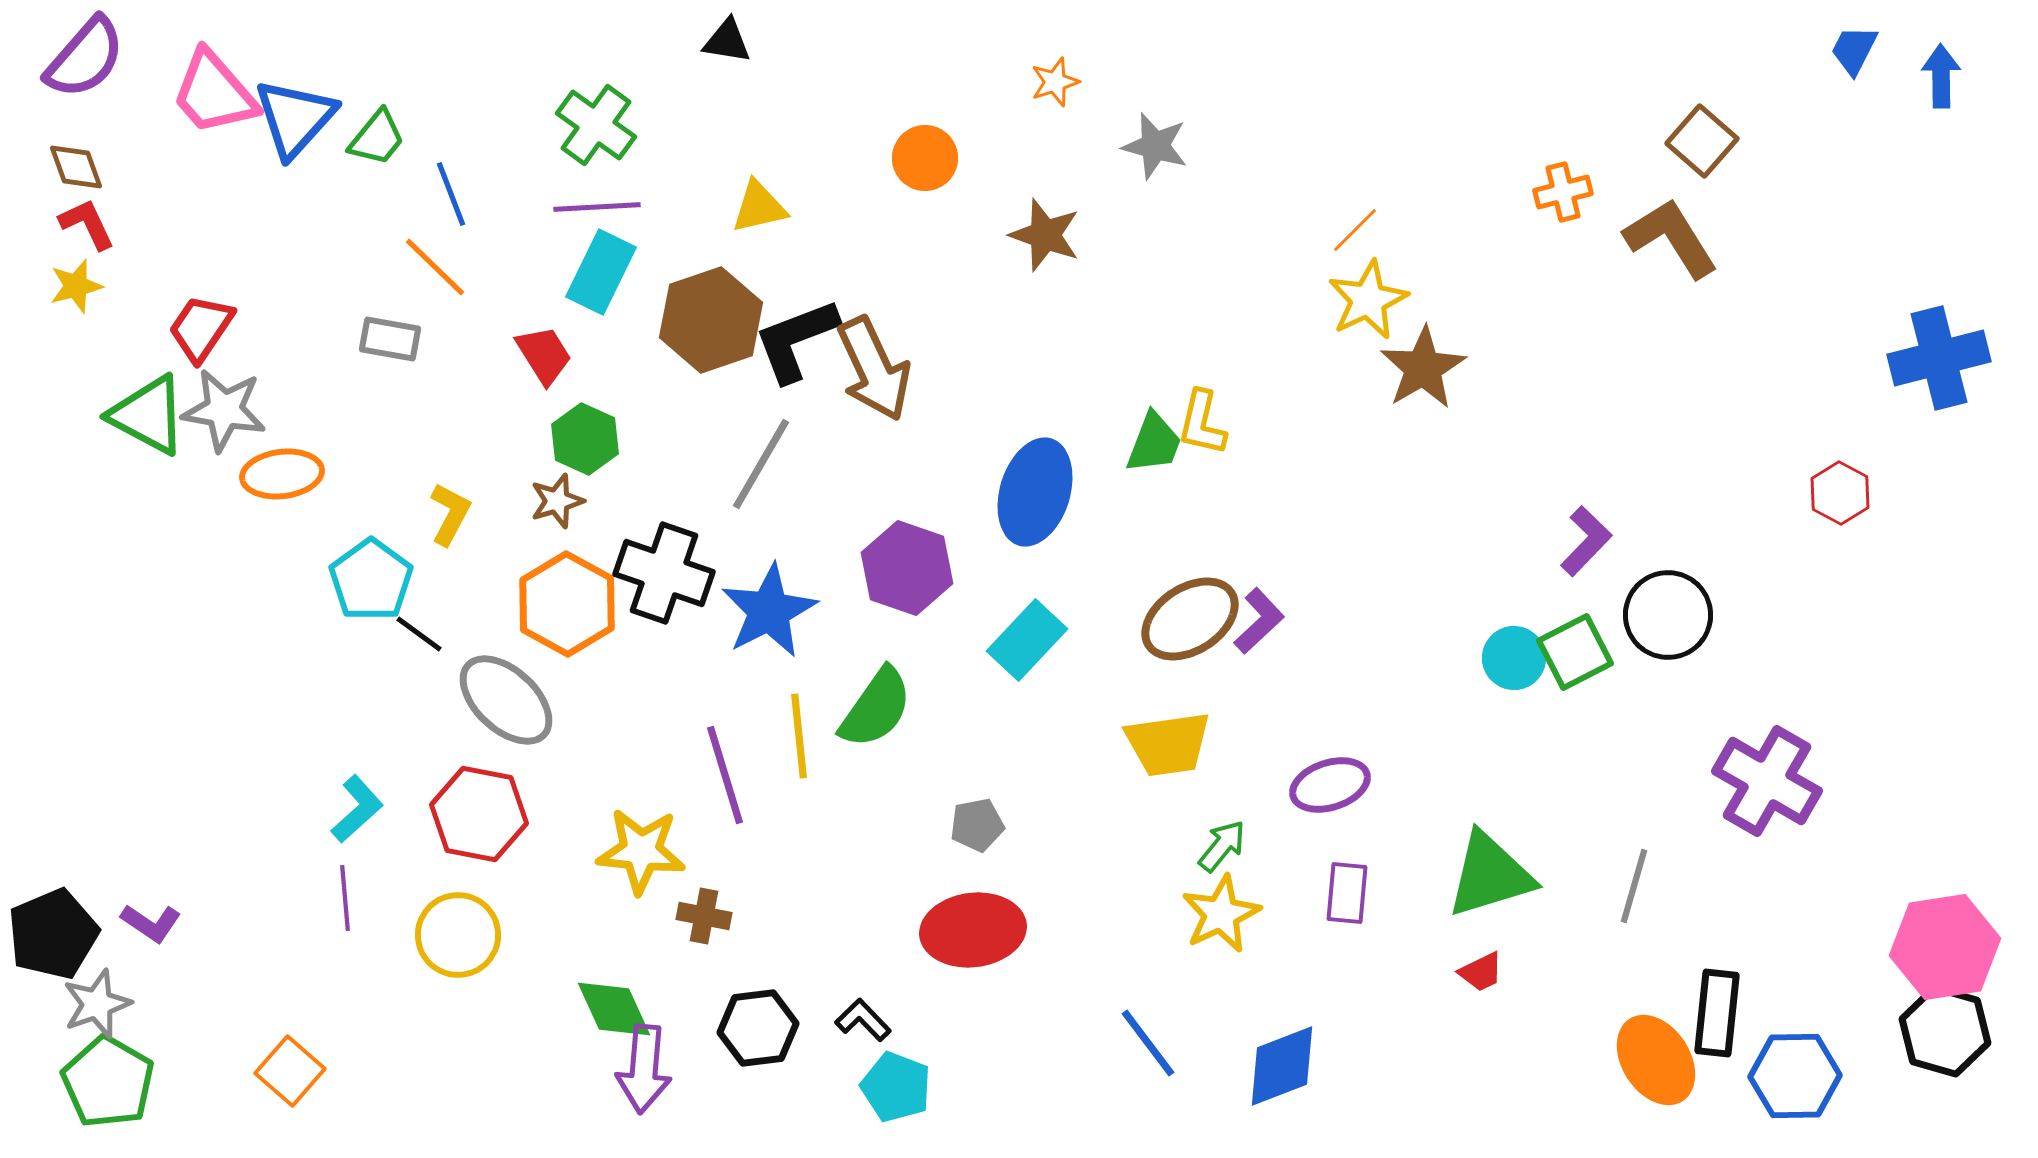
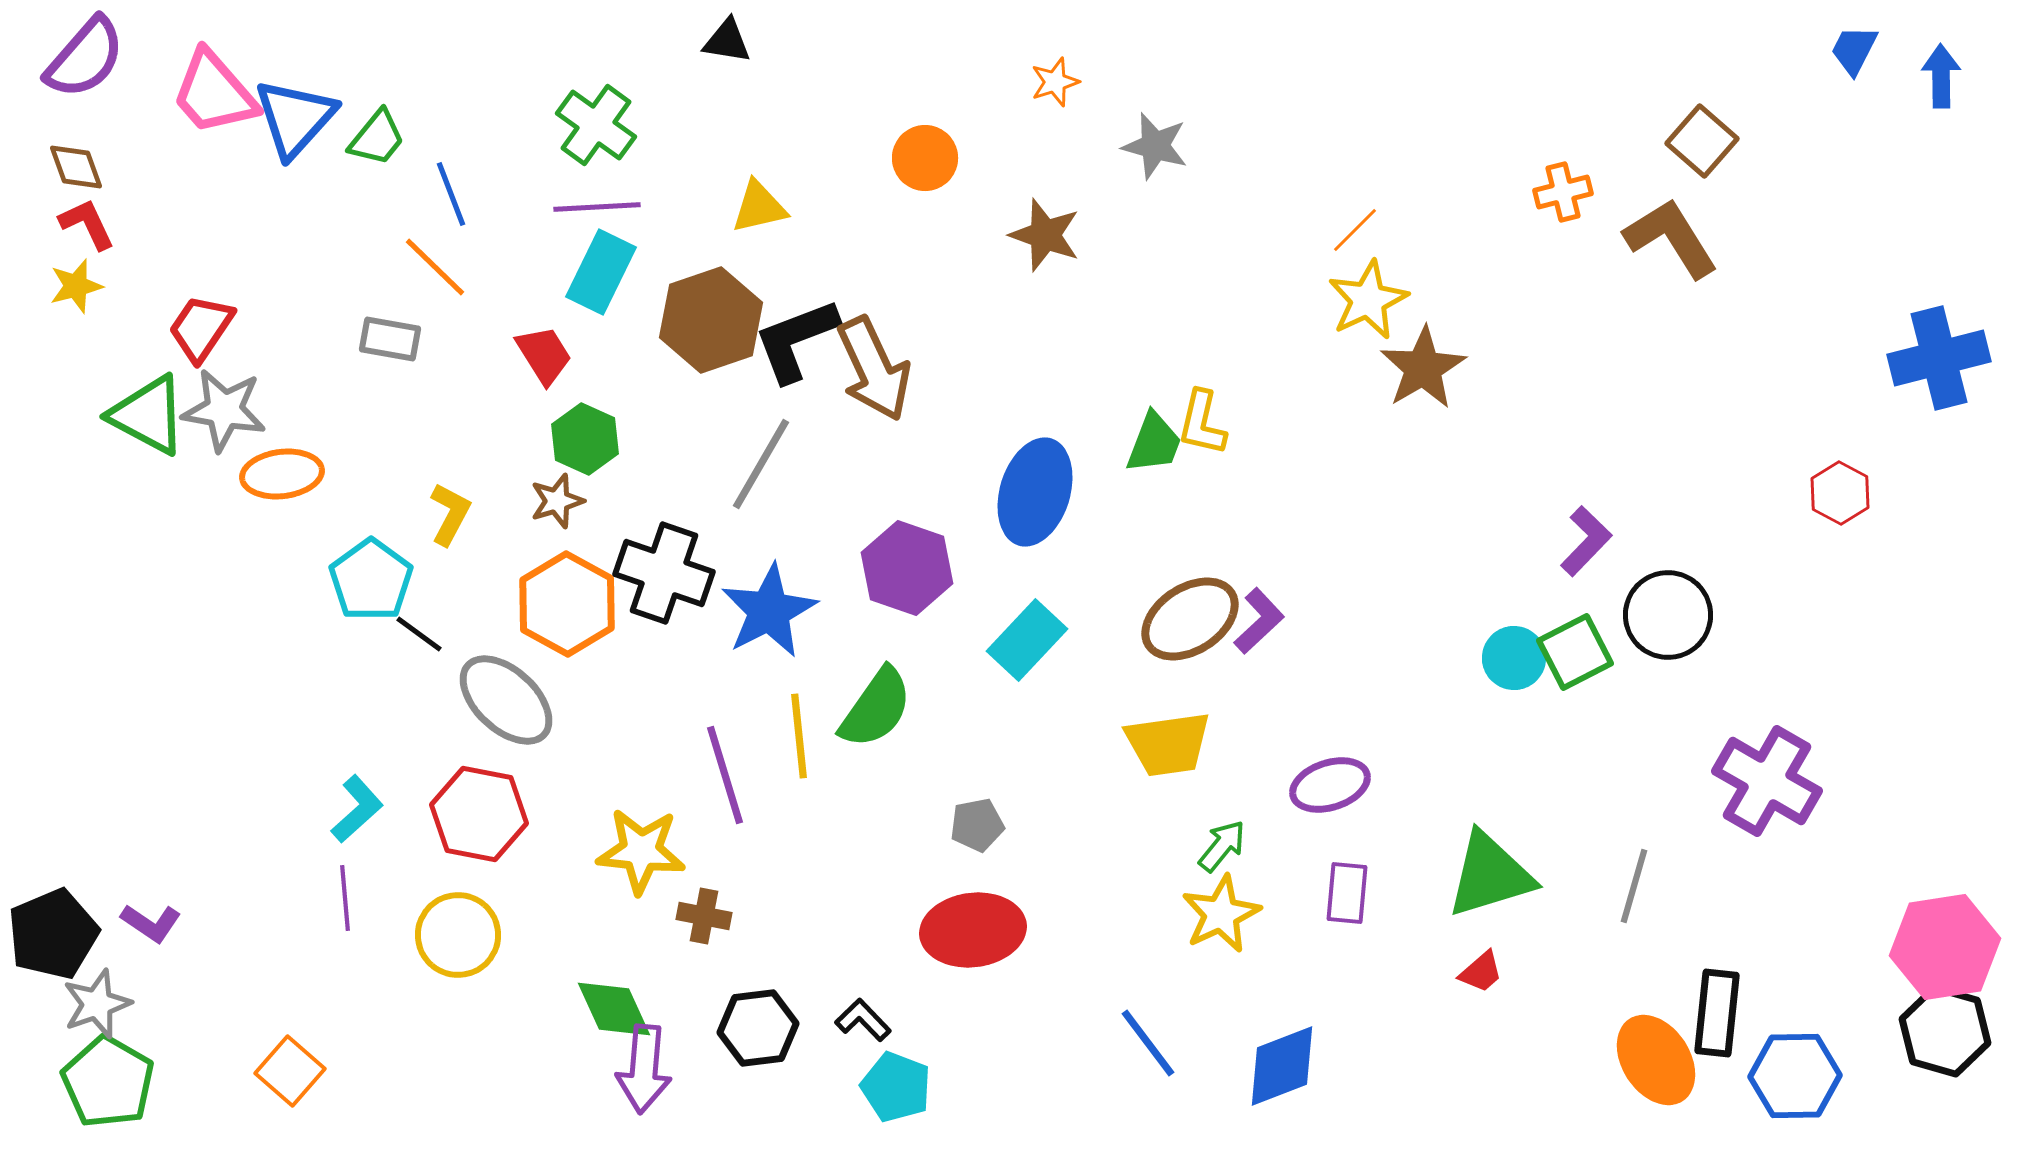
red trapezoid at (1481, 972): rotated 15 degrees counterclockwise
